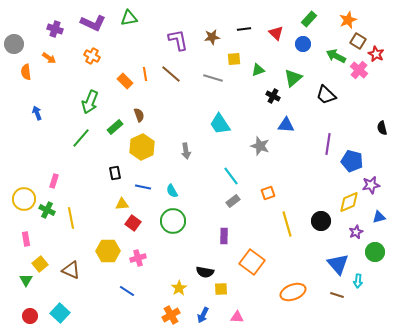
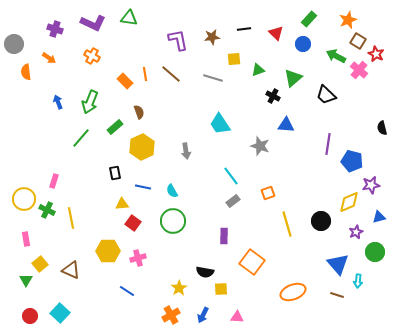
green triangle at (129, 18): rotated 18 degrees clockwise
blue arrow at (37, 113): moved 21 px right, 11 px up
brown semicircle at (139, 115): moved 3 px up
